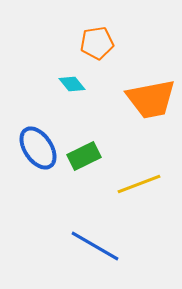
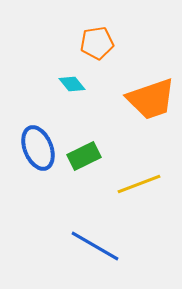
orange trapezoid: rotated 8 degrees counterclockwise
blue ellipse: rotated 12 degrees clockwise
